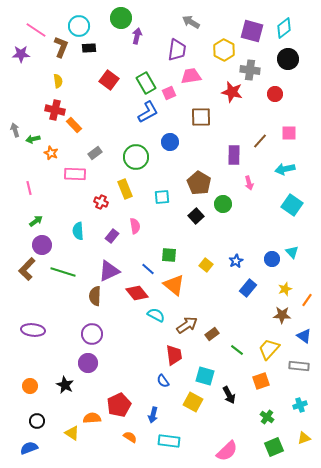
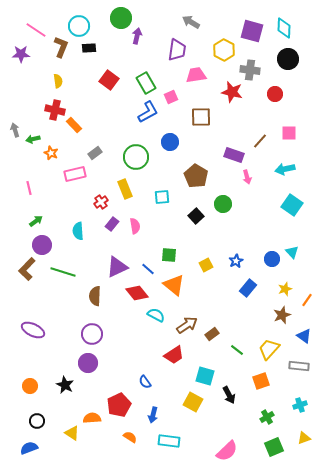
cyan diamond at (284, 28): rotated 50 degrees counterclockwise
pink trapezoid at (191, 76): moved 5 px right, 1 px up
pink square at (169, 93): moved 2 px right, 4 px down
purple rectangle at (234, 155): rotated 72 degrees counterclockwise
pink rectangle at (75, 174): rotated 15 degrees counterclockwise
brown pentagon at (199, 183): moved 3 px left, 7 px up
pink arrow at (249, 183): moved 2 px left, 6 px up
red cross at (101, 202): rotated 32 degrees clockwise
purple rectangle at (112, 236): moved 12 px up
yellow square at (206, 265): rotated 24 degrees clockwise
purple triangle at (109, 271): moved 8 px right, 4 px up
brown star at (282, 315): rotated 24 degrees counterclockwise
purple ellipse at (33, 330): rotated 20 degrees clockwise
red trapezoid at (174, 355): rotated 65 degrees clockwise
blue semicircle at (163, 381): moved 18 px left, 1 px down
green cross at (267, 417): rotated 24 degrees clockwise
